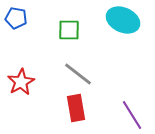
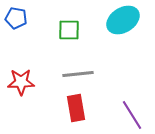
cyan ellipse: rotated 56 degrees counterclockwise
gray line: rotated 44 degrees counterclockwise
red star: rotated 28 degrees clockwise
